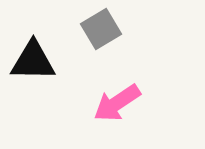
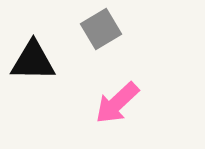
pink arrow: rotated 9 degrees counterclockwise
